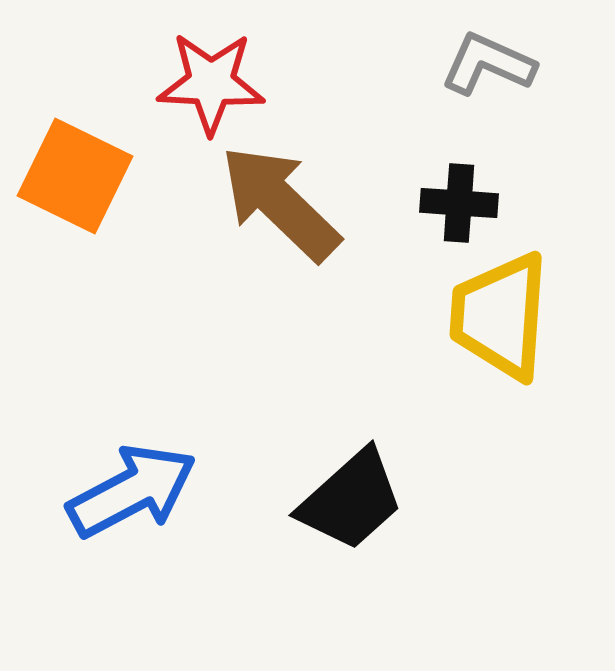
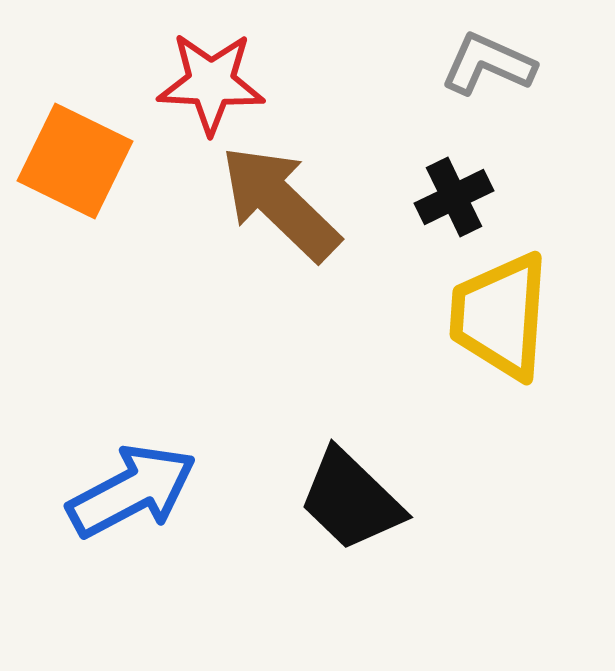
orange square: moved 15 px up
black cross: moved 5 px left, 6 px up; rotated 30 degrees counterclockwise
black trapezoid: rotated 86 degrees clockwise
